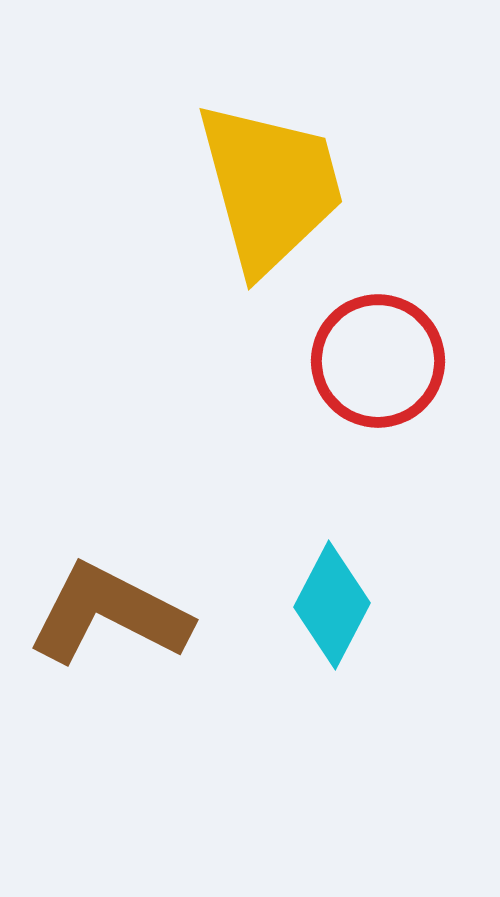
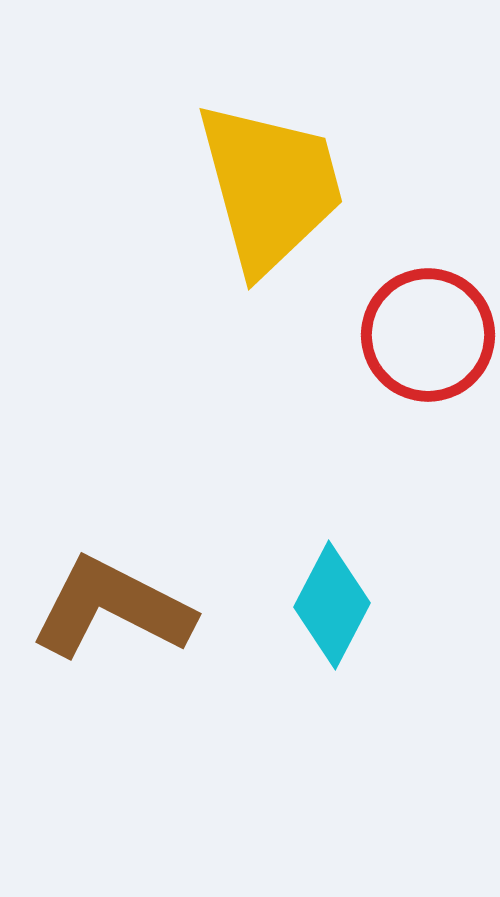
red circle: moved 50 px right, 26 px up
brown L-shape: moved 3 px right, 6 px up
